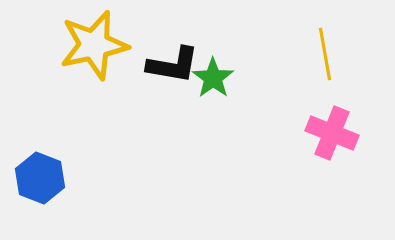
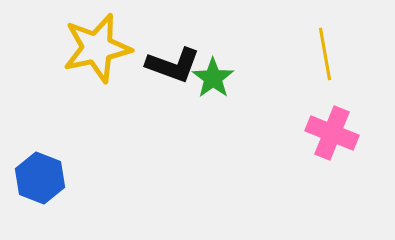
yellow star: moved 3 px right, 3 px down
black L-shape: rotated 10 degrees clockwise
